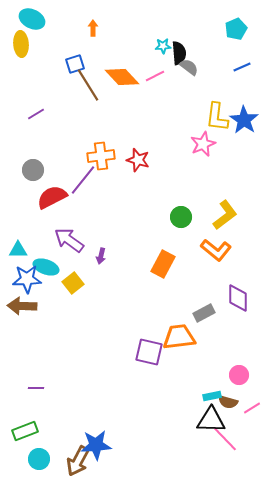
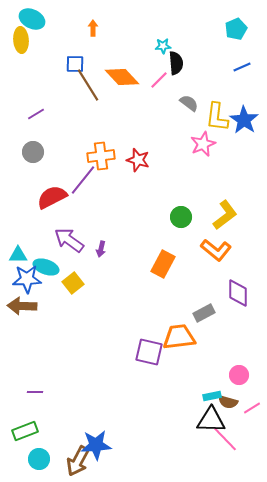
yellow ellipse at (21, 44): moved 4 px up
black semicircle at (179, 53): moved 3 px left, 10 px down
blue square at (75, 64): rotated 18 degrees clockwise
gray semicircle at (189, 67): moved 36 px down
pink line at (155, 76): moved 4 px right, 4 px down; rotated 18 degrees counterclockwise
gray circle at (33, 170): moved 18 px up
cyan triangle at (18, 250): moved 5 px down
purple arrow at (101, 256): moved 7 px up
purple diamond at (238, 298): moved 5 px up
purple line at (36, 388): moved 1 px left, 4 px down
